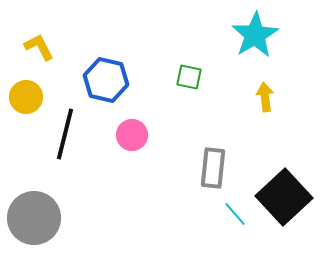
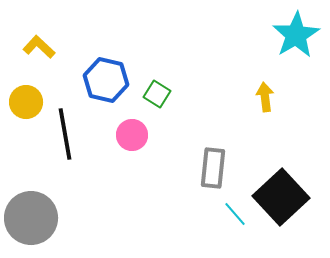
cyan star: moved 41 px right
yellow L-shape: rotated 20 degrees counterclockwise
green square: moved 32 px left, 17 px down; rotated 20 degrees clockwise
yellow circle: moved 5 px down
black line: rotated 24 degrees counterclockwise
black square: moved 3 px left
gray circle: moved 3 px left
